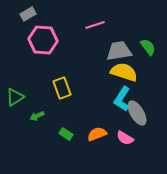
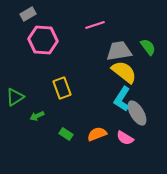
yellow semicircle: rotated 20 degrees clockwise
